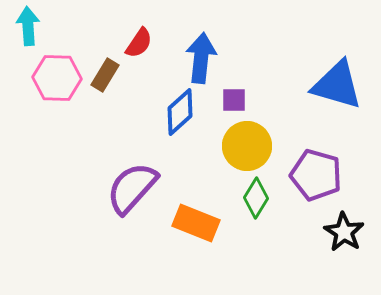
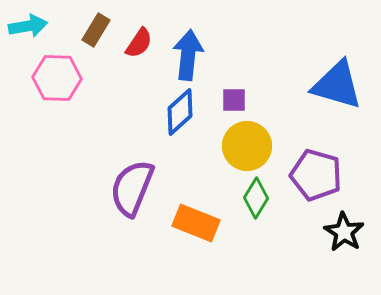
cyan arrow: rotated 84 degrees clockwise
blue arrow: moved 13 px left, 3 px up
brown rectangle: moved 9 px left, 45 px up
purple semicircle: rotated 20 degrees counterclockwise
